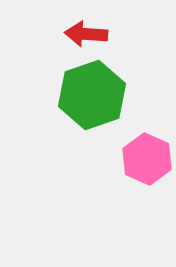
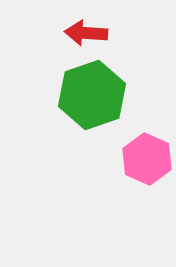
red arrow: moved 1 px up
